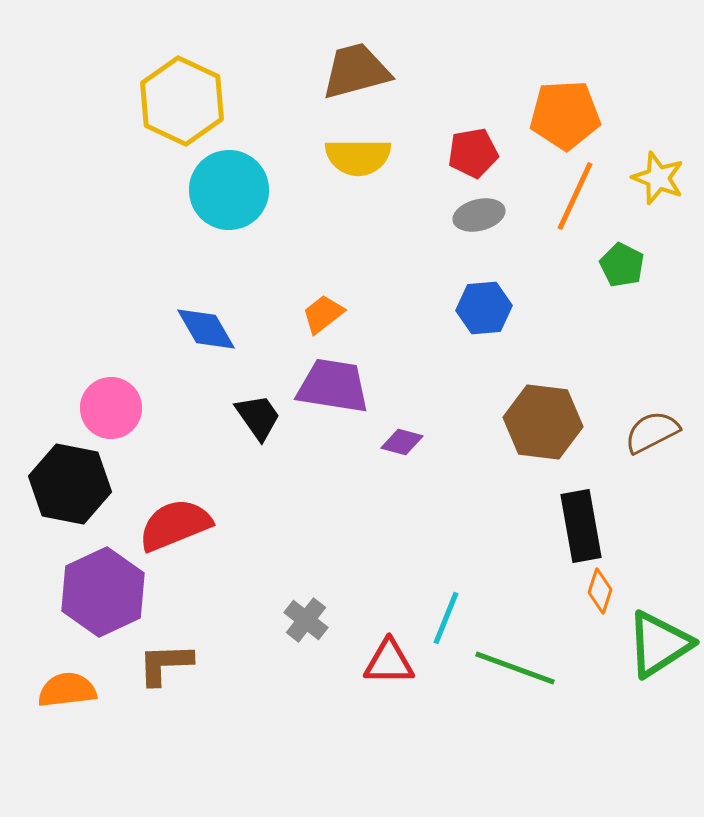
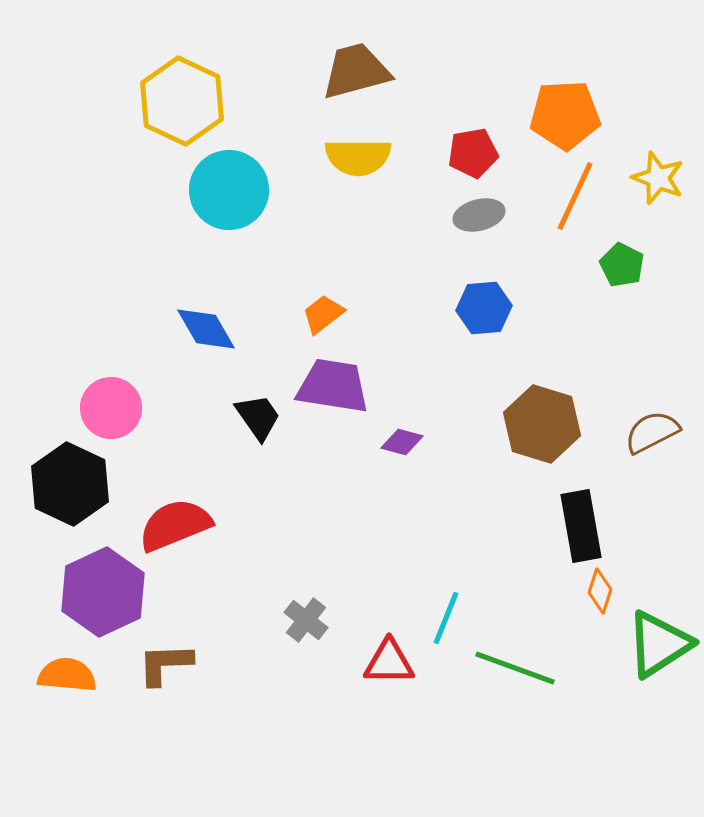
brown hexagon: moved 1 px left, 2 px down; rotated 10 degrees clockwise
black hexagon: rotated 14 degrees clockwise
orange semicircle: moved 15 px up; rotated 12 degrees clockwise
